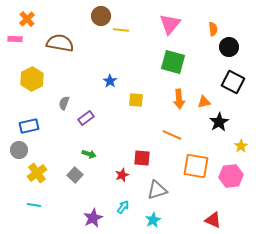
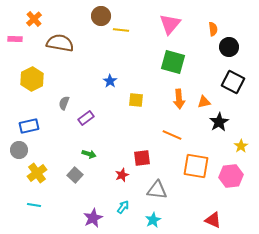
orange cross: moved 7 px right
red square: rotated 12 degrees counterclockwise
gray triangle: rotated 25 degrees clockwise
